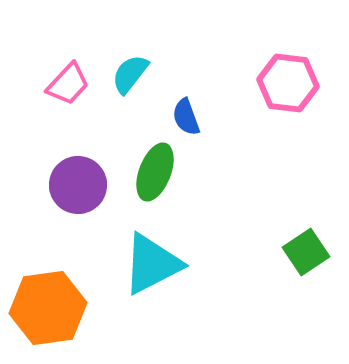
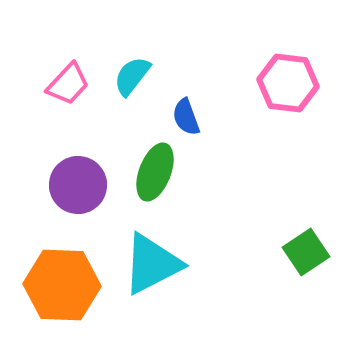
cyan semicircle: moved 2 px right, 2 px down
orange hexagon: moved 14 px right, 23 px up; rotated 10 degrees clockwise
